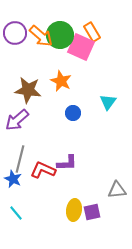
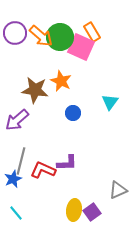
green circle: moved 2 px down
brown star: moved 7 px right
cyan triangle: moved 2 px right
gray line: moved 1 px right, 2 px down
blue star: rotated 24 degrees clockwise
gray triangle: moved 1 px right; rotated 18 degrees counterclockwise
purple square: rotated 24 degrees counterclockwise
